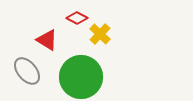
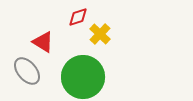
red diamond: moved 1 px right, 1 px up; rotated 45 degrees counterclockwise
red triangle: moved 4 px left, 2 px down
green circle: moved 2 px right
